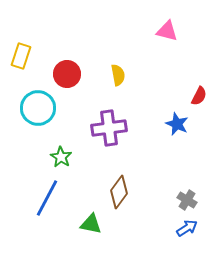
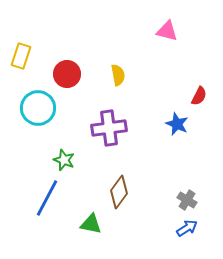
green star: moved 3 px right, 3 px down; rotated 10 degrees counterclockwise
